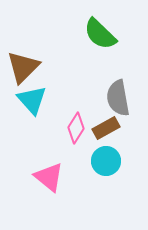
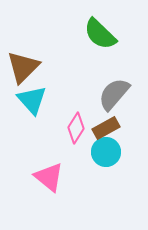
gray semicircle: moved 4 px left, 4 px up; rotated 51 degrees clockwise
cyan circle: moved 9 px up
